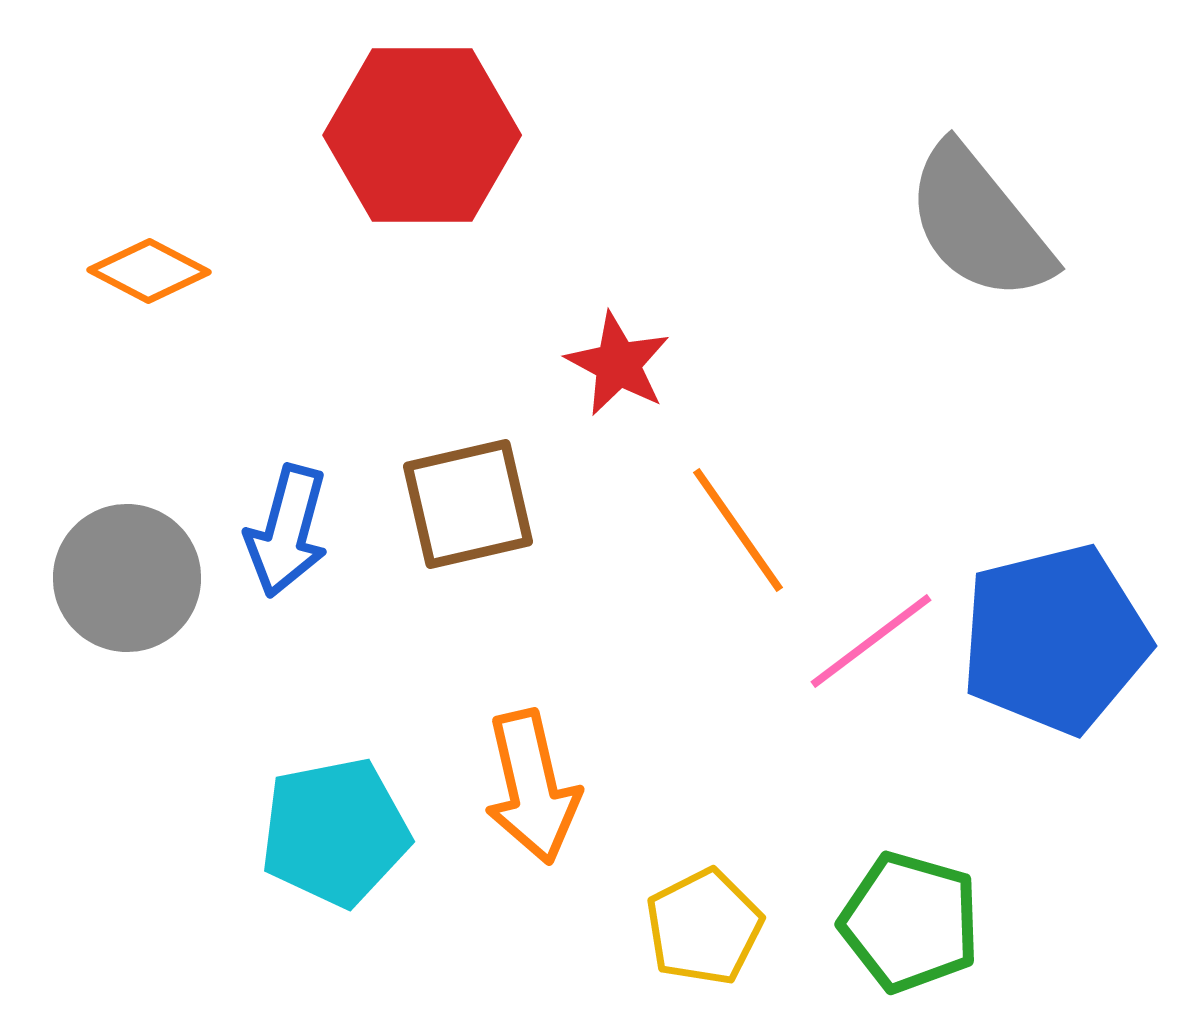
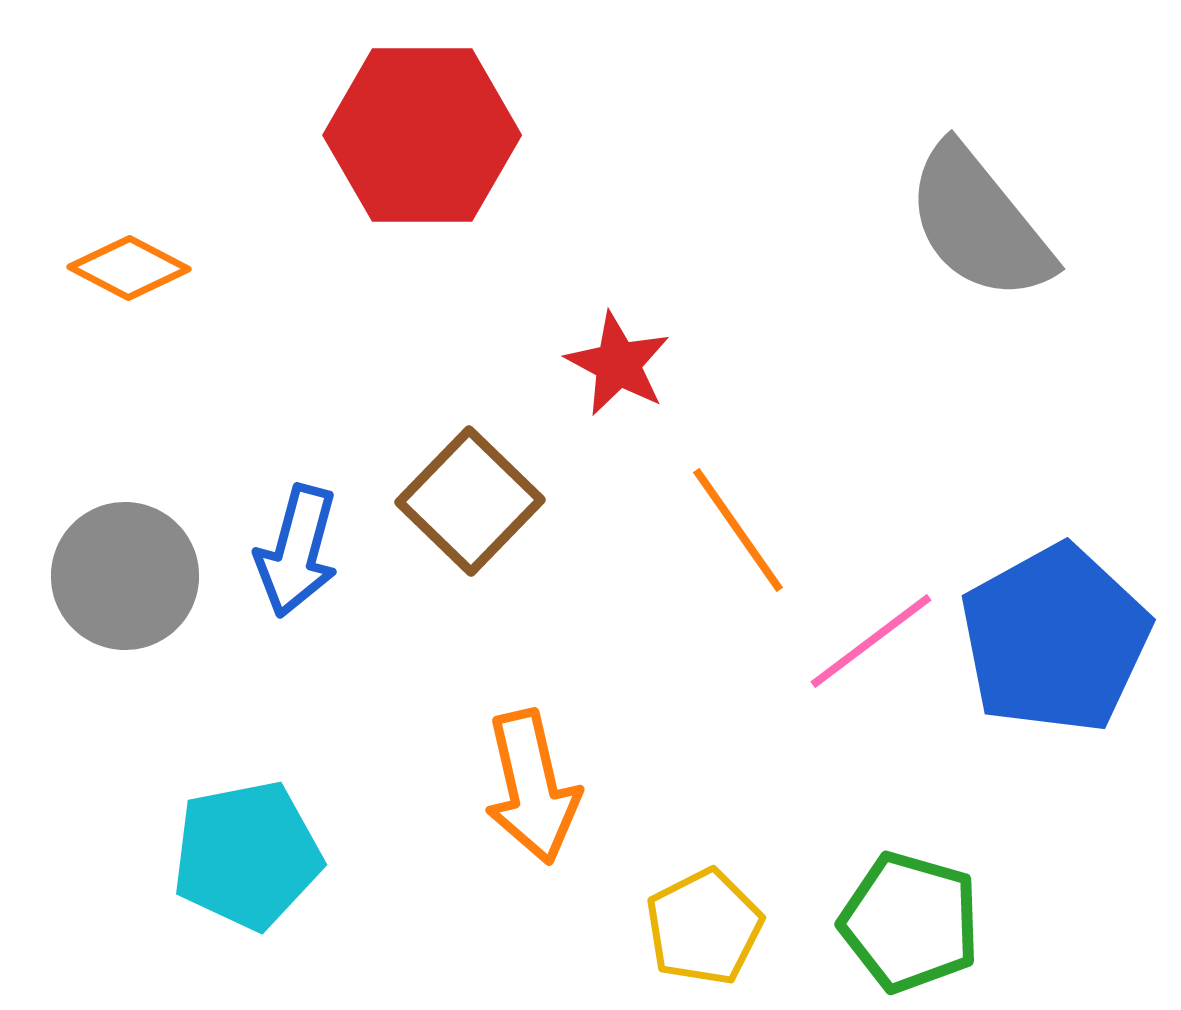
orange diamond: moved 20 px left, 3 px up
brown square: moved 2 px right, 3 px up; rotated 33 degrees counterclockwise
blue arrow: moved 10 px right, 20 px down
gray circle: moved 2 px left, 2 px up
blue pentagon: rotated 15 degrees counterclockwise
cyan pentagon: moved 88 px left, 23 px down
